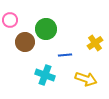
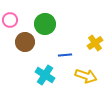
green circle: moved 1 px left, 5 px up
cyan cross: rotated 12 degrees clockwise
yellow arrow: moved 3 px up
